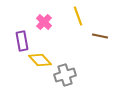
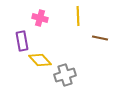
yellow line: rotated 18 degrees clockwise
pink cross: moved 4 px left, 4 px up; rotated 28 degrees counterclockwise
brown line: moved 2 px down
